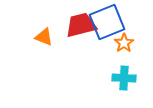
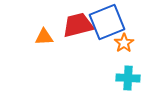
red trapezoid: moved 3 px left
orange triangle: rotated 24 degrees counterclockwise
cyan cross: moved 4 px right
